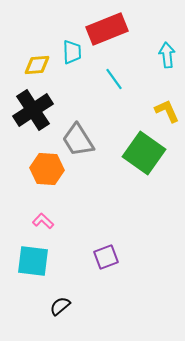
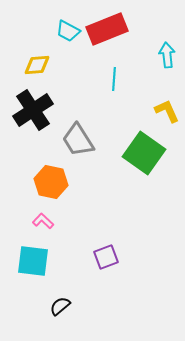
cyan trapezoid: moved 4 px left, 21 px up; rotated 120 degrees clockwise
cyan line: rotated 40 degrees clockwise
orange hexagon: moved 4 px right, 13 px down; rotated 8 degrees clockwise
